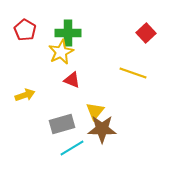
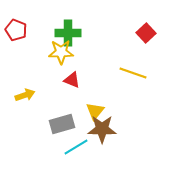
red pentagon: moved 9 px left; rotated 10 degrees counterclockwise
yellow star: rotated 25 degrees clockwise
cyan line: moved 4 px right, 1 px up
